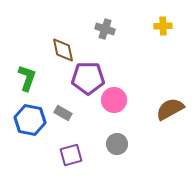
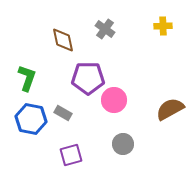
gray cross: rotated 18 degrees clockwise
brown diamond: moved 10 px up
blue hexagon: moved 1 px right, 1 px up
gray circle: moved 6 px right
